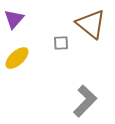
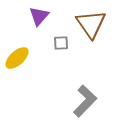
purple triangle: moved 25 px right, 3 px up
brown triangle: rotated 16 degrees clockwise
